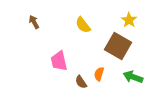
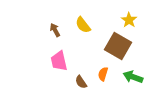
brown arrow: moved 21 px right, 8 px down
orange semicircle: moved 4 px right
